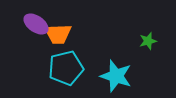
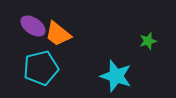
purple ellipse: moved 3 px left, 2 px down
orange trapezoid: rotated 40 degrees clockwise
cyan pentagon: moved 25 px left
